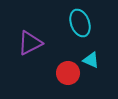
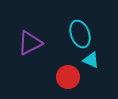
cyan ellipse: moved 11 px down
red circle: moved 4 px down
